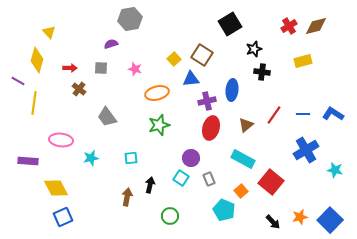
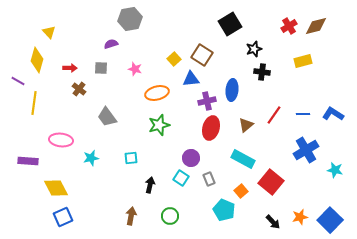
brown arrow at (127, 197): moved 4 px right, 19 px down
